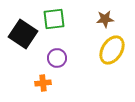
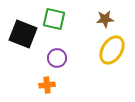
green square: rotated 20 degrees clockwise
black square: rotated 12 degrees counterclockwise
orange cross: moved 4 px right, 2 px down
